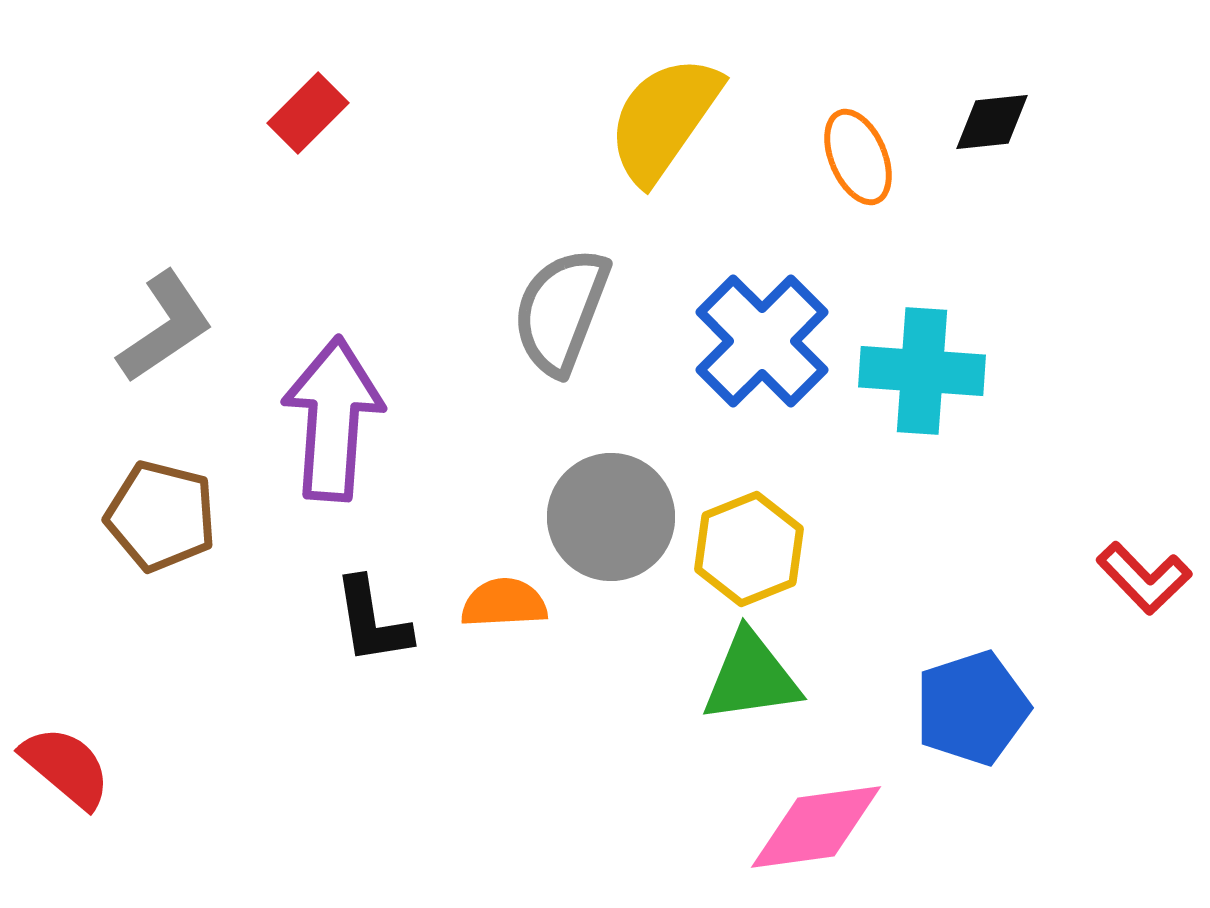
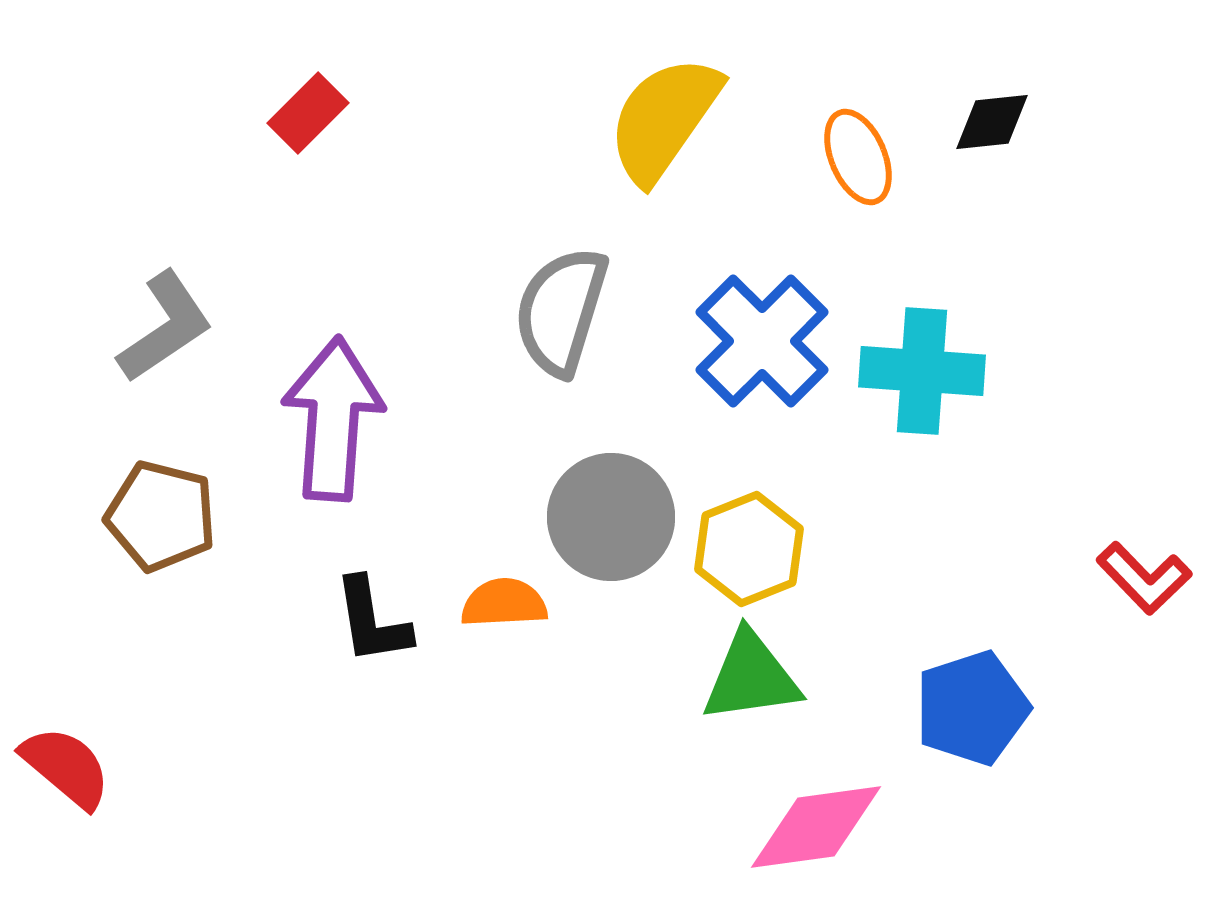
gray semicircle: rotated 4 degrees counterclockwise
